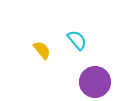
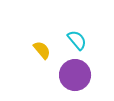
purple circle: moved 20 px left, 7 px up
